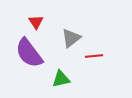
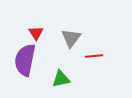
red triangle: moved 11 px down
gray triangle: rotated 15 degrees counterclockwise
purple semicircle: moved 4 px left, 7 px down; rotated 48 degrees clockwise
